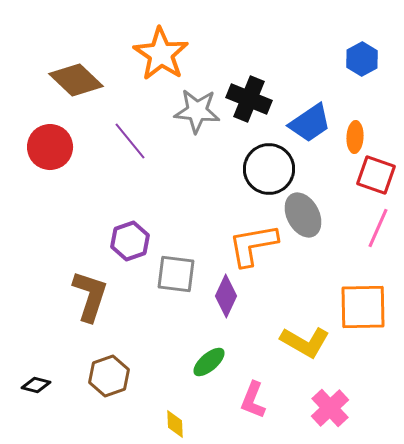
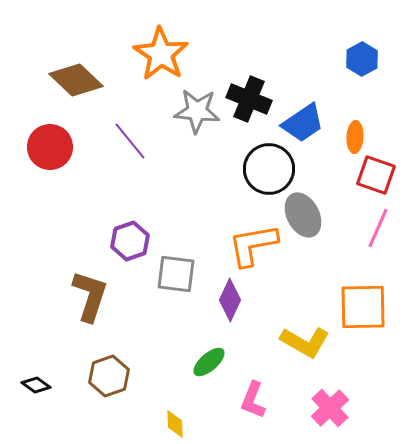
blue trapezoid: moved 7 px left
purple diamond: moved 4 px right, 4 px down
black diamond: rotated 20 degrees clockwise
